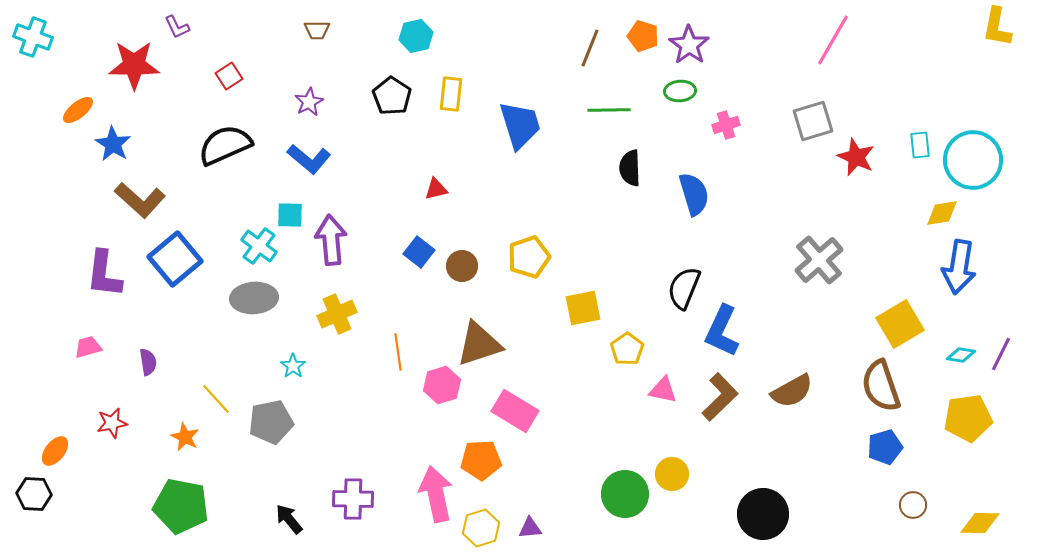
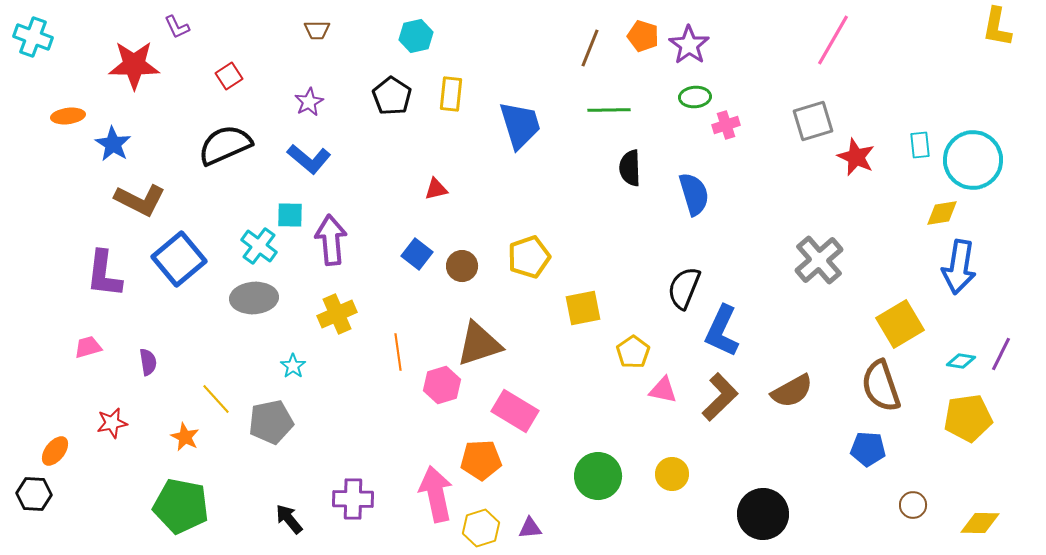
green ellipse at (680, 91): moved 15 px right, 6 px down
orange ellipse at (78, 110): moved 10 px left, 6 px down; rotated 32 degrees clockwise
brown L-shape at (140, 200): rotated 15 degrees counterclockwise
blue square at (419, 252): moved 2 px left, 2 px down
blue square at (175, 259): moved 4 px right
yellow pentagon at (627, 349): moved 6 px right, 3 px down
cyan diamond at (961, 355): moved 6 px down
blue pentagon at (885, 447): moved 17 px left, 2 px down; rotated 20 degrees clockwise
green circle at (625, 494): moved 27 px left, 18 px up
